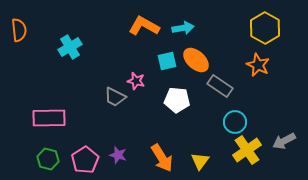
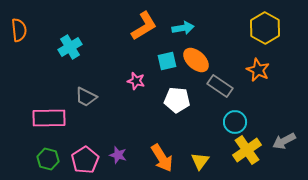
orange L-shape: rotated 120 degrees clockwise
orange star: moved 5 px down
gray trapezoid: moved 29 px left
